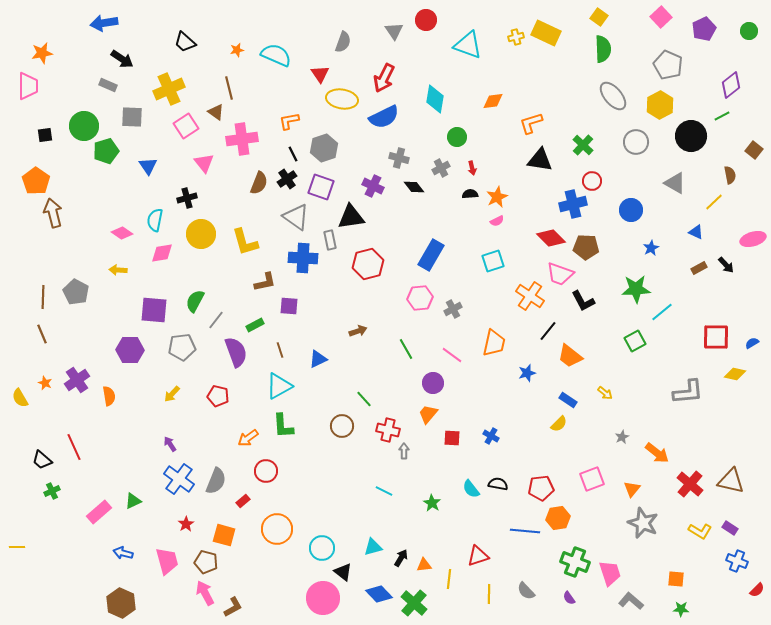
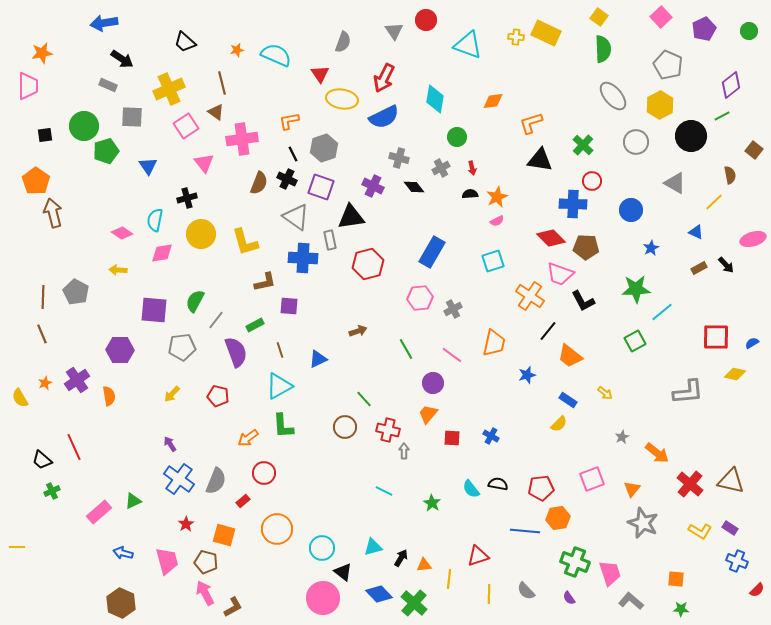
yellow cross at (516, 37): rotated 21 degrees clockwise
brown line at (229, 88): moved 7 px left, 5 px up
black cross at (287, 179): rotated 30 degrees counterclockwise
blue cross at (573, 204): rotated 16 degrees clockwise
blue rectangle at (431, 255): moved 1 px right, 3 px up
purple hexagon at (130, 350): moved 10 px left
blue star at (527, 373): moved 2 px down
orange star at (45, 383): rotated 24 degrees clockwise
brown circle at (342, 426): moved 3 px right, 1 px down
red circle at (266, 471): moved 2 px left, 2 px down
